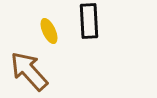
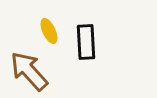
black rectangle: moved 3 px left, 21 px down
